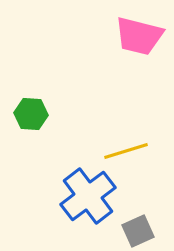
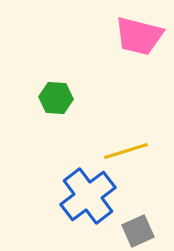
green hexagon: moved 25 px right, 16 px up
